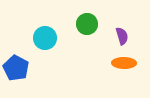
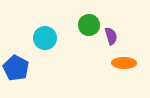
green circle: moved 2 px right, 1 px down
purple semicircle: moved 11 px left
